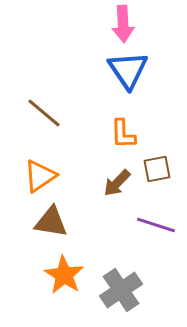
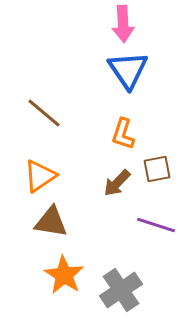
orange L-shape: rotated 20 degrees clockwise
